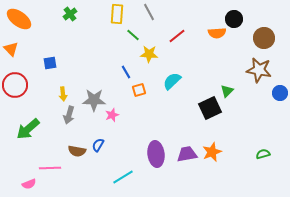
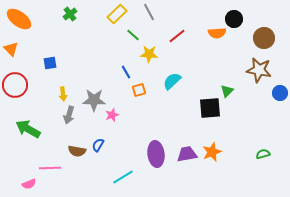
yellow rectangle: rotated 42 degrees clockwise
black square: rotated 20 degrees clockwise
green arrow: rotated 70 degrees clockwise
